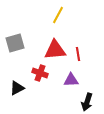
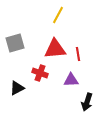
red triangle: moved 1 px up
